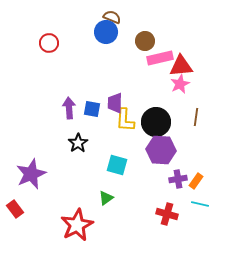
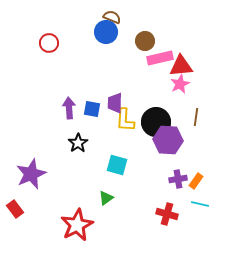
purple hexagon: moved 7 px right, 10 px up
